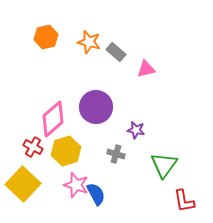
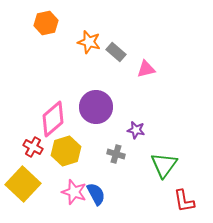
orange hexagon: moved 14 px up
pink star: moved 2 px left, 7 px down
